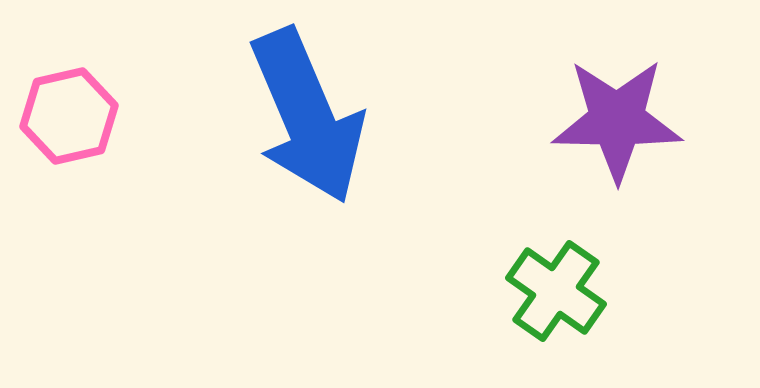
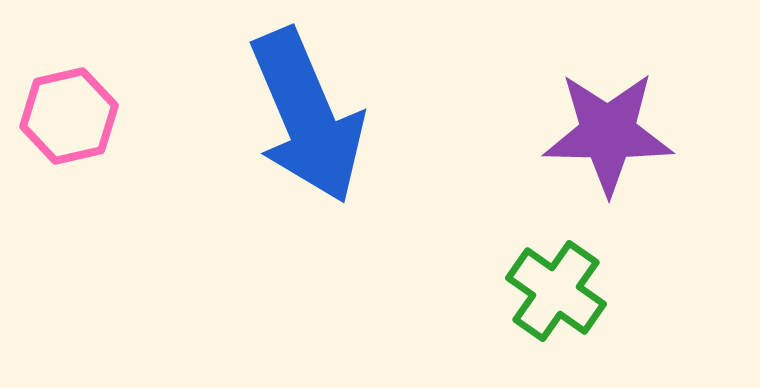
purple star: moved 9 px left, 13 px down
